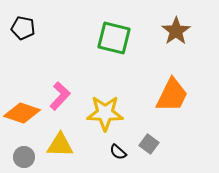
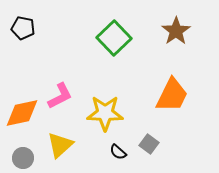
green square: rotated 32 degrees clockwise
pink L-shape: rotated 20 degrees clockwise
orange diamond: rotated 30 degrees counterclockwise
yellow triangle: rotated 44 degrees counterclockwise
gray circle: moved 1 px left, 1 px down
